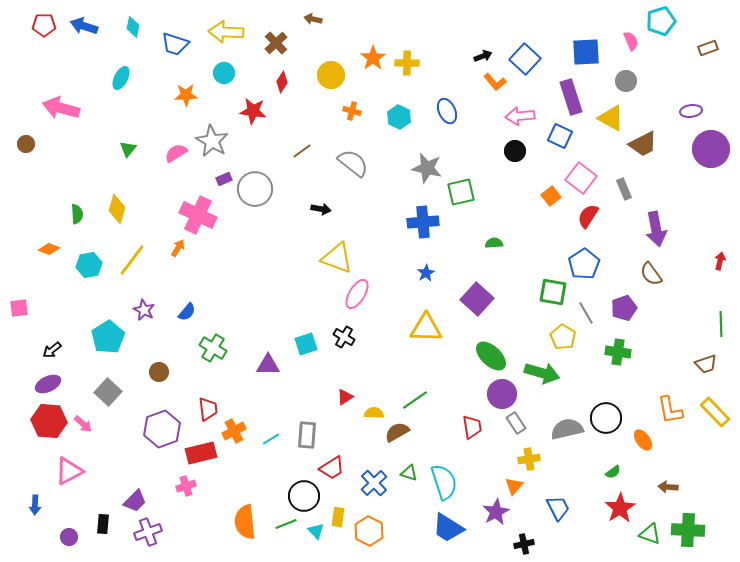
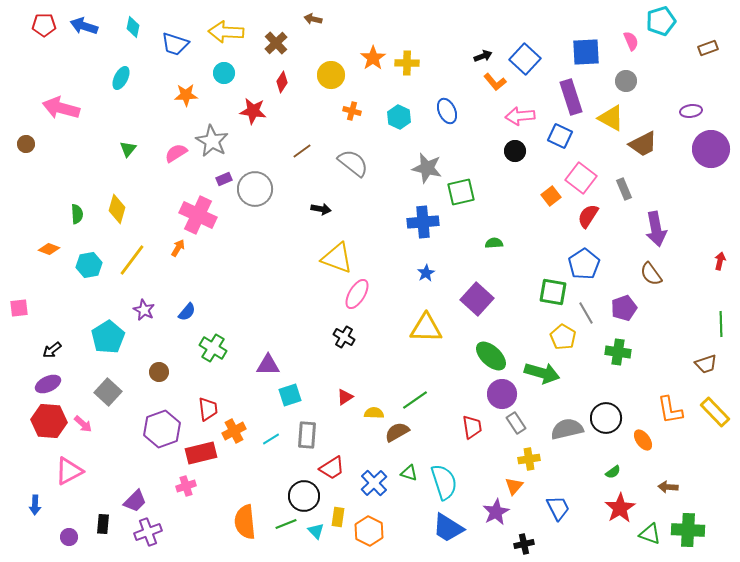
cyan square at (306, 344): moved 16 px left, 51 px down
